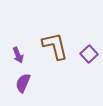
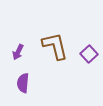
purple arrow: moved 3 px up; rotated 49 degrees clockwise
purple semicircle: rotated 18 degrees counterclockwise
